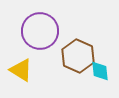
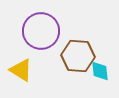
purple circle: moved 1 px right
brown hexagon: rotated 20 degrees counterclockwise
